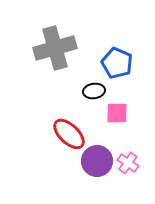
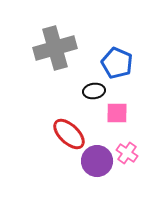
pink cross: moved 1 px left, 10 px up
